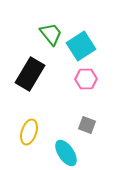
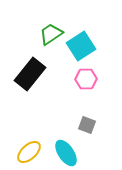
green trapezoid: rotated 85 degrees counterclockwise
black rectangle: rotated 8 degrees clockwise
yellow ellipse: moved 20 px down; rotated 30 degrees clockwise
